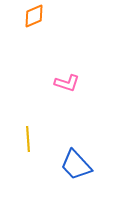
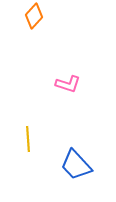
orange diamond: rotated 25 degrees counterclockwise
pink L-shape: moved 1 px right, 1 px down
